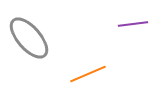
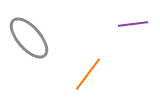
orange line: rotated 30 degrees counterclockwise
